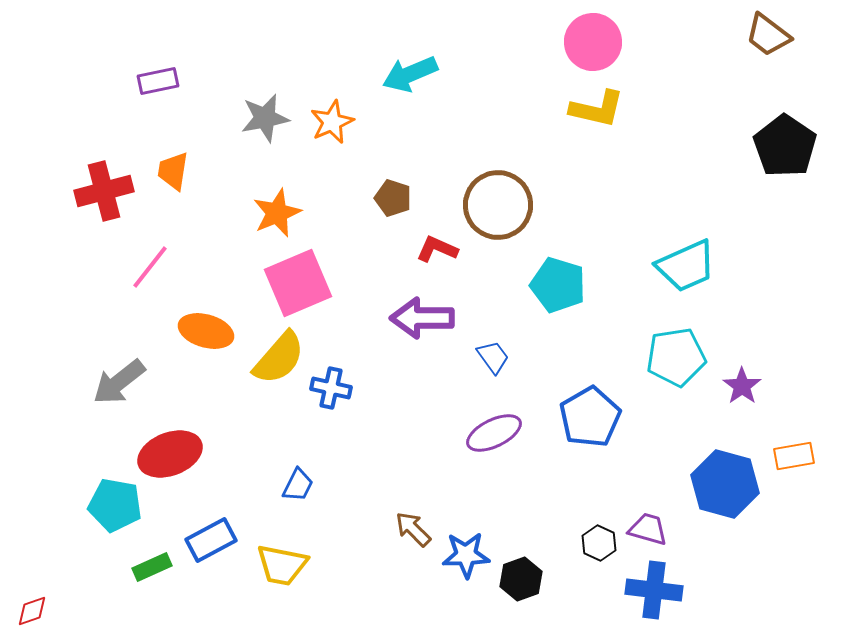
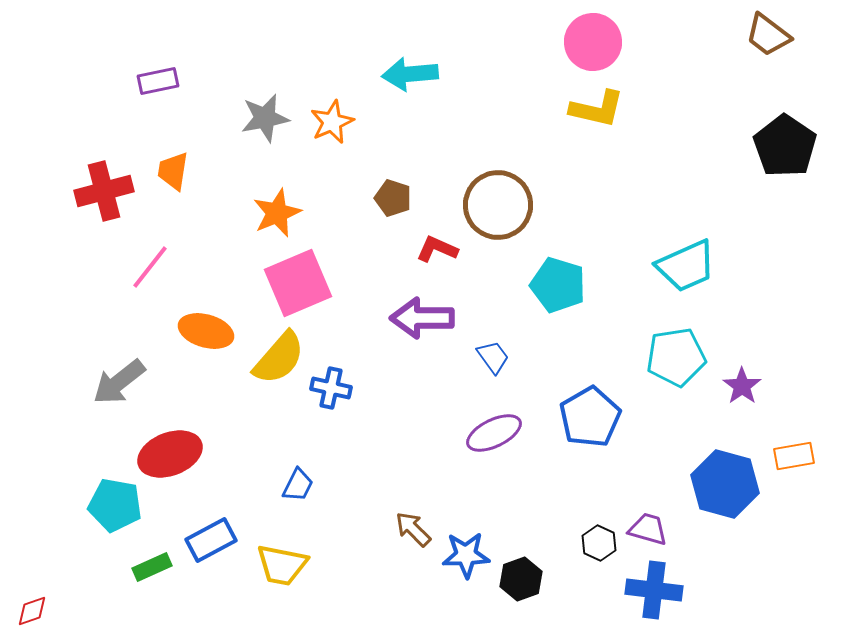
cyan arrow at (410, 74): rotated 18 degrees clockwise
